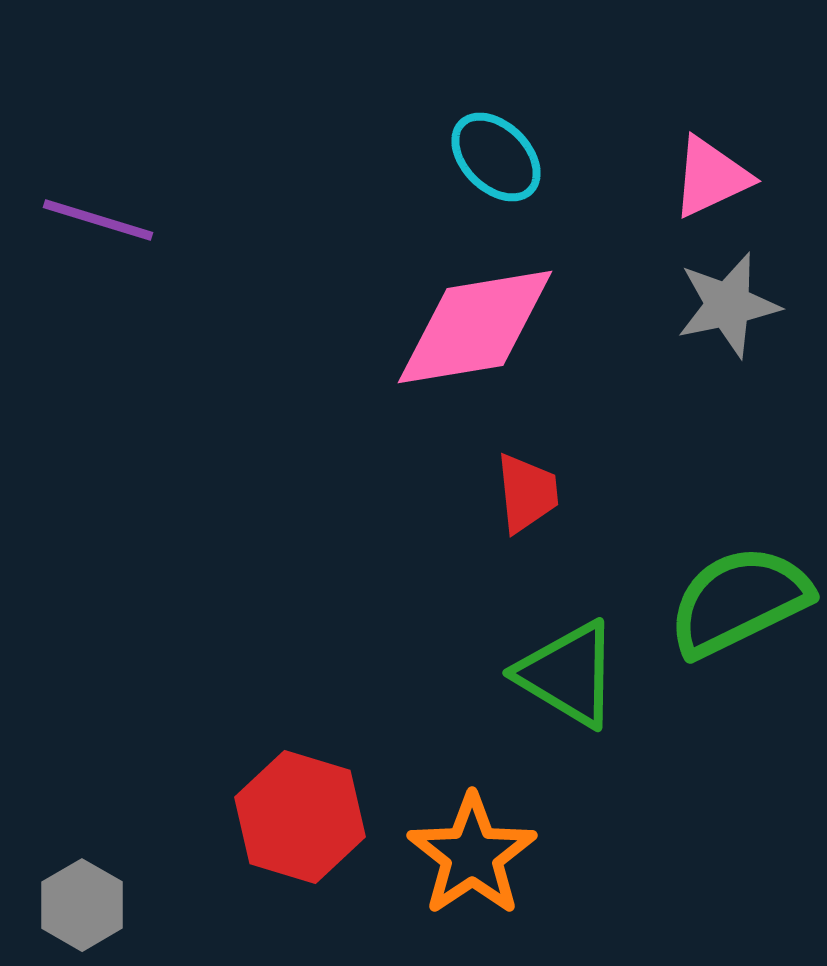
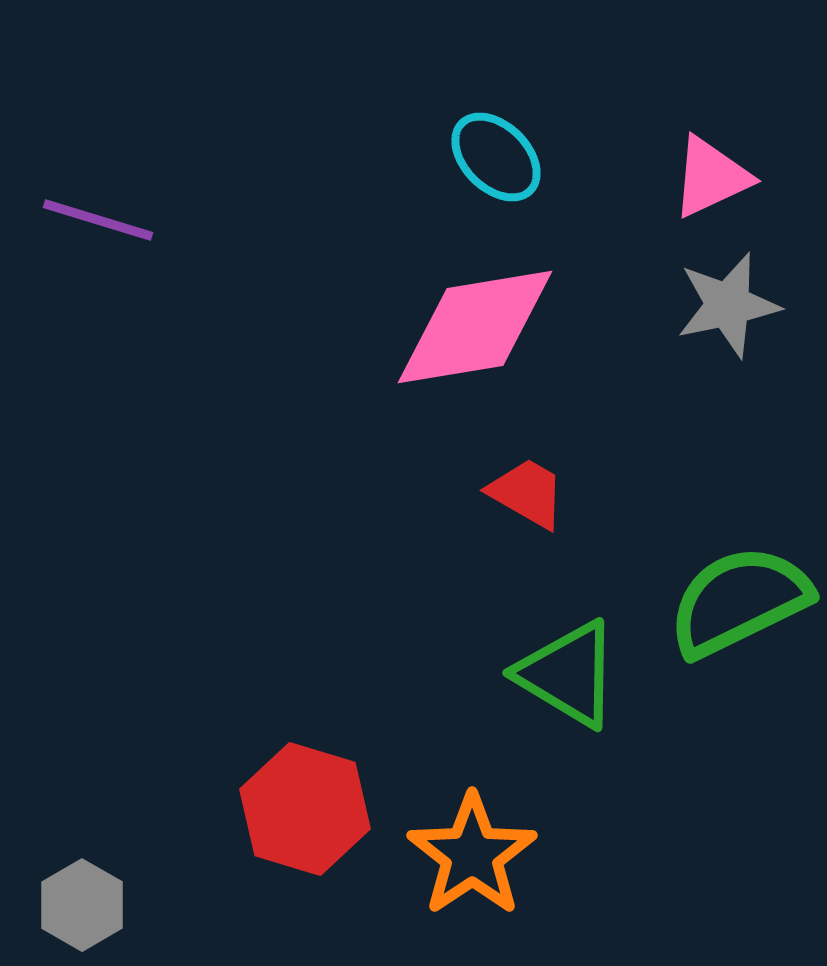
red trapezoid: rotated 54 degrees counterclockwise
red hexagon: moved 5 px right, 8 px up
